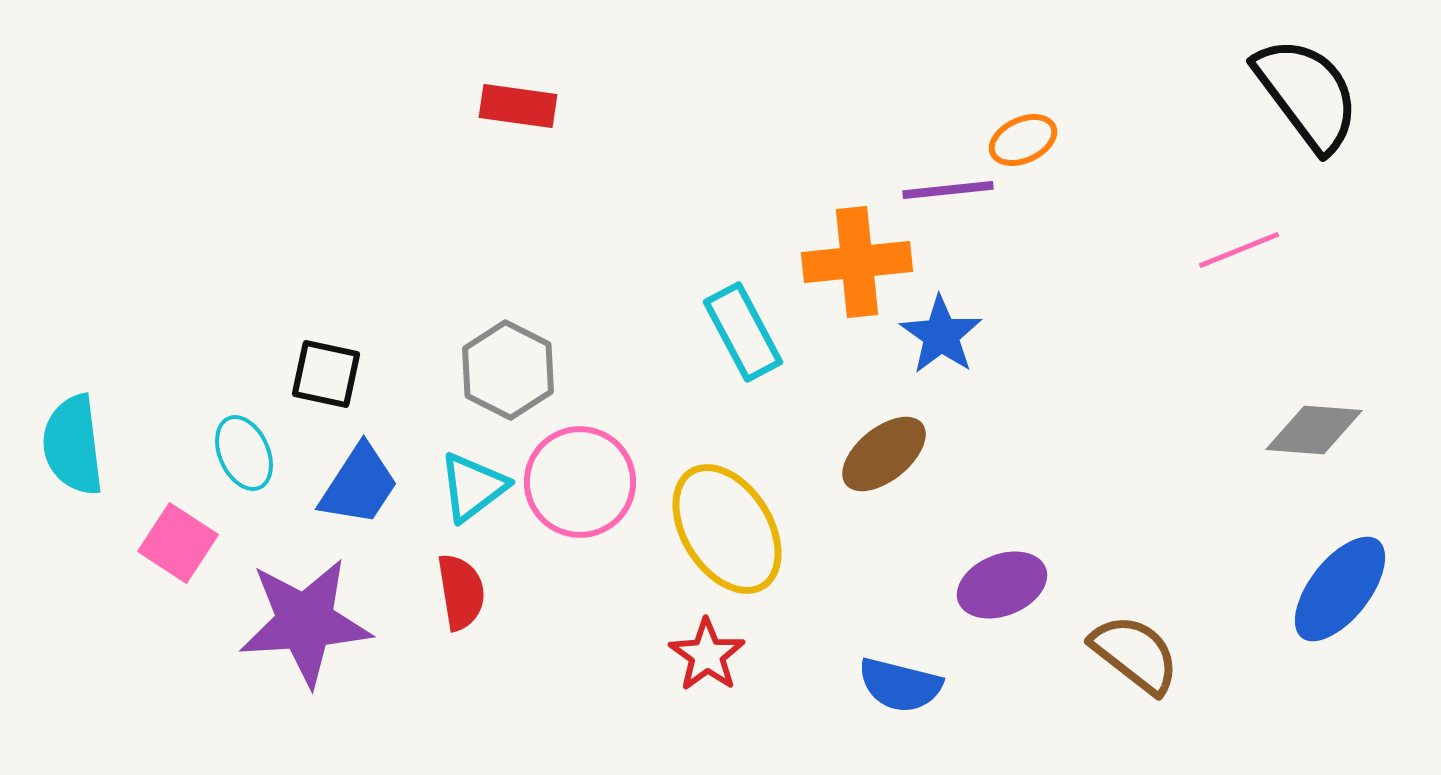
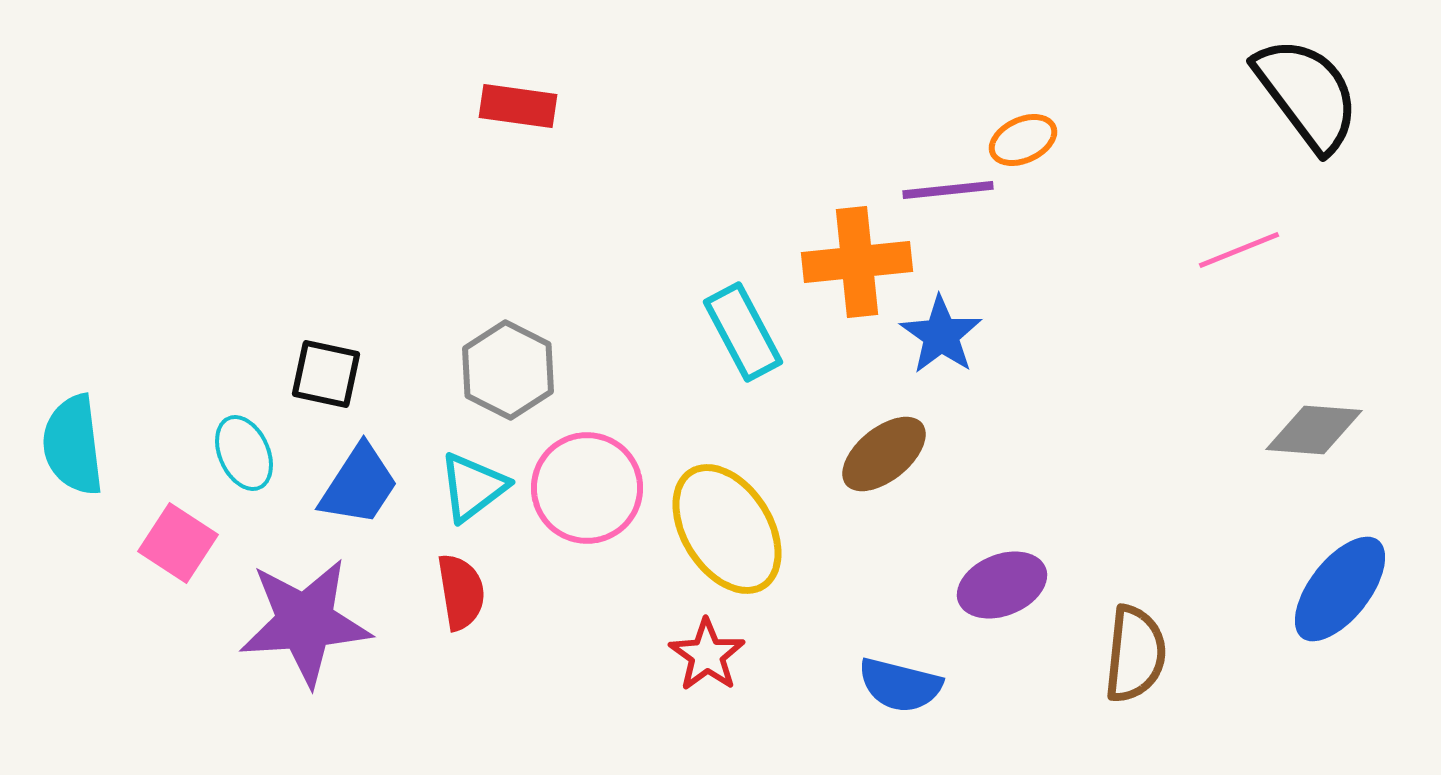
pink circle: moved 7 px right, 6 px down
brown semicircle: rotated 58 degrees clockwise
